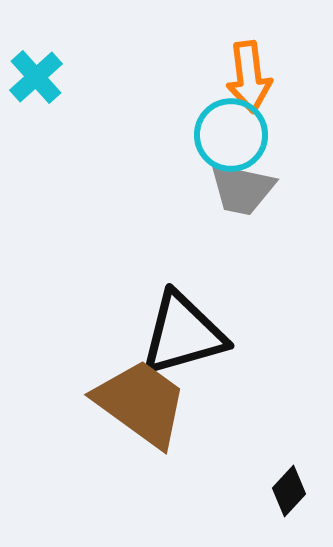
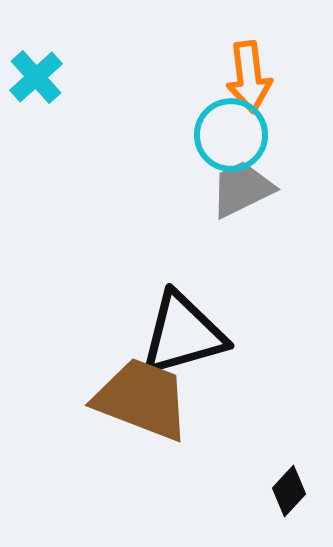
gray trapezoid: rotated 142 degrees clockwise
brown trapezoid: moved 1 px right, 4 px up; rotated 15 degrees counterclockwise
